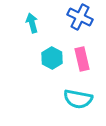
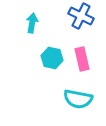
blue cross: moved 1 px right, 1 px up
cyan arrow: rotated 24 degrees clockwise
cyan hexagon: rotated 15 degrees counterclockwise
